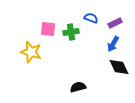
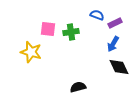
blue semicircle: moved 6 px right, 3 px up
